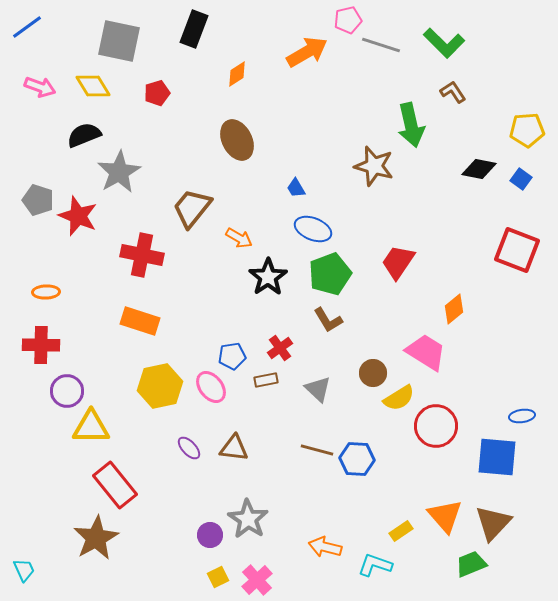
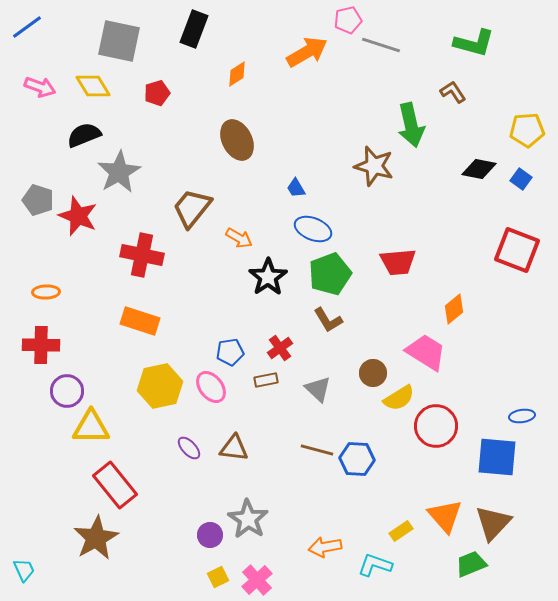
green L-shape at (444, 43): moved 30 px right; rotated 30 degrees counterclockwise
red trapezoid at (398, 262): rotated 129 degrees counterclockwise
blue pentagon at (232, 356): moved 2 px left, 4 px up
orange arrow at (325, 547): rotated 24 degrees counterclockwise
